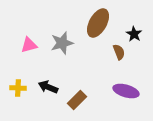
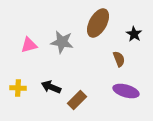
gray star: moved 1 px up; rotated 25 degrees clockwise
brown semicircle: moved 7 px down
black arrow: moved 3 px right
